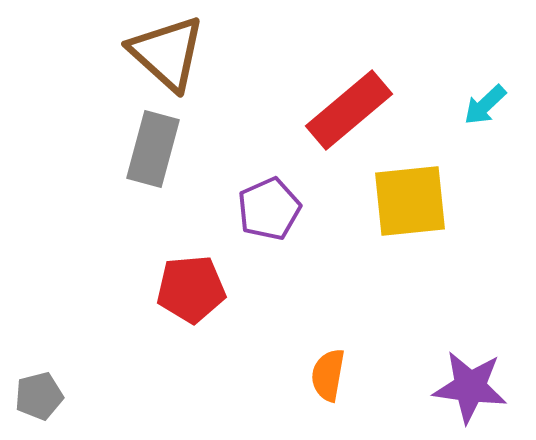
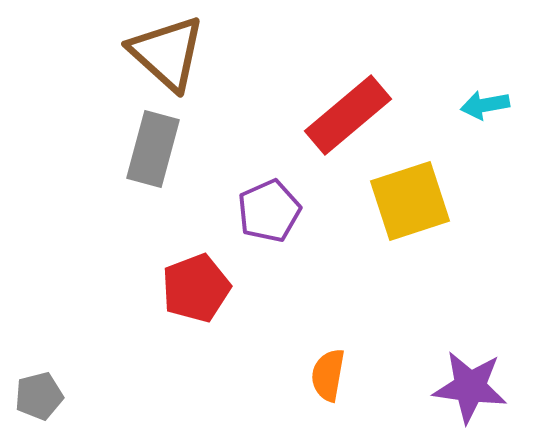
cyan arrow: rotated 33 degrees clockwise
red rectangle: moved 1 px left, 5 px down
yellow square: rotated 12 degrees counterclockwise
purple pentagon: moved 2 px down
red pentagon: moved 5 px right, 1 px up; rotated 16 degrees counterclockwise
